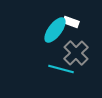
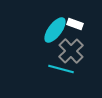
white rectangle: moved 4 px right, 2 px down
gray cross: moved 5 px left, 2 px up
